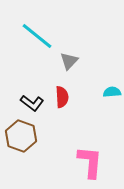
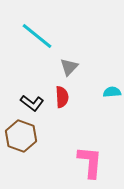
gray triangle: moved 6 px down
